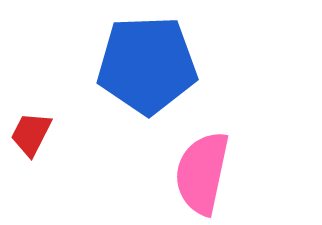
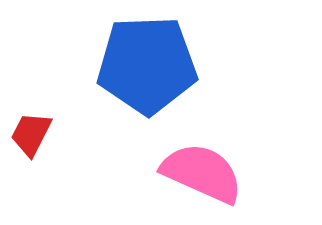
pink semicircle: rotated 102 degrees clockwise
